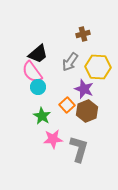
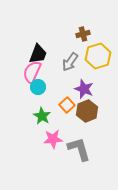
black trapezoid: rotated 30 degrees counterclockwise
yellow hexagon: moved 11 px up; rotated 20 degrees counterclockwise
pink semicircle: rotated 60 degrees clockwise
gray L-shape: rotated 32 degrees counterclockwise
